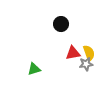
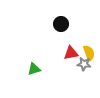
red triangle: moved 2 px left
gray star: moved 2 px left; rotated 16 degrees clockwise
